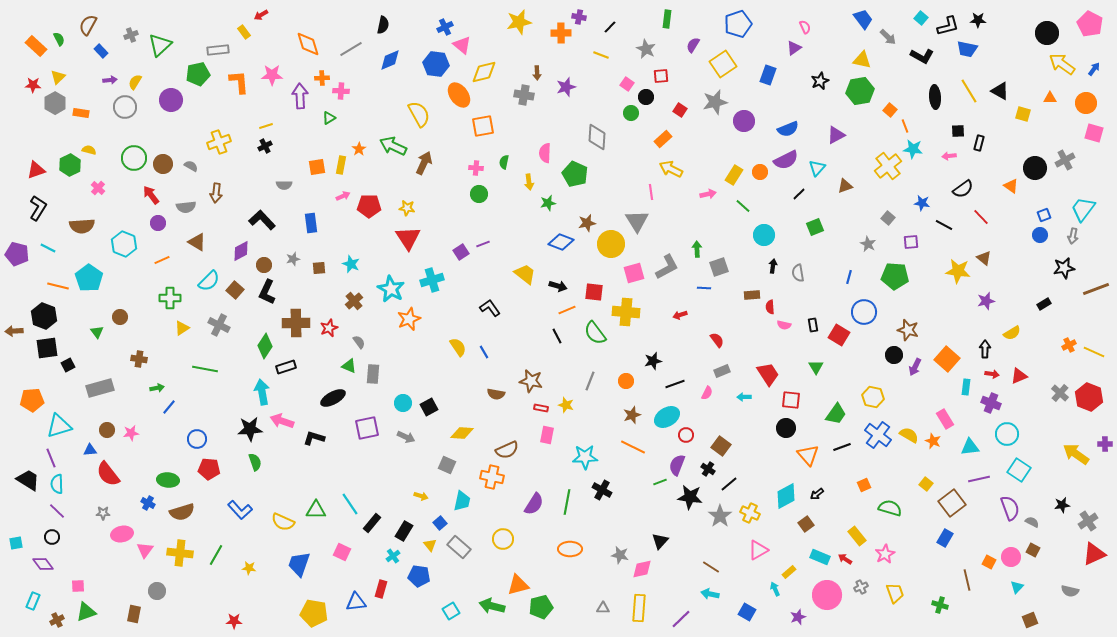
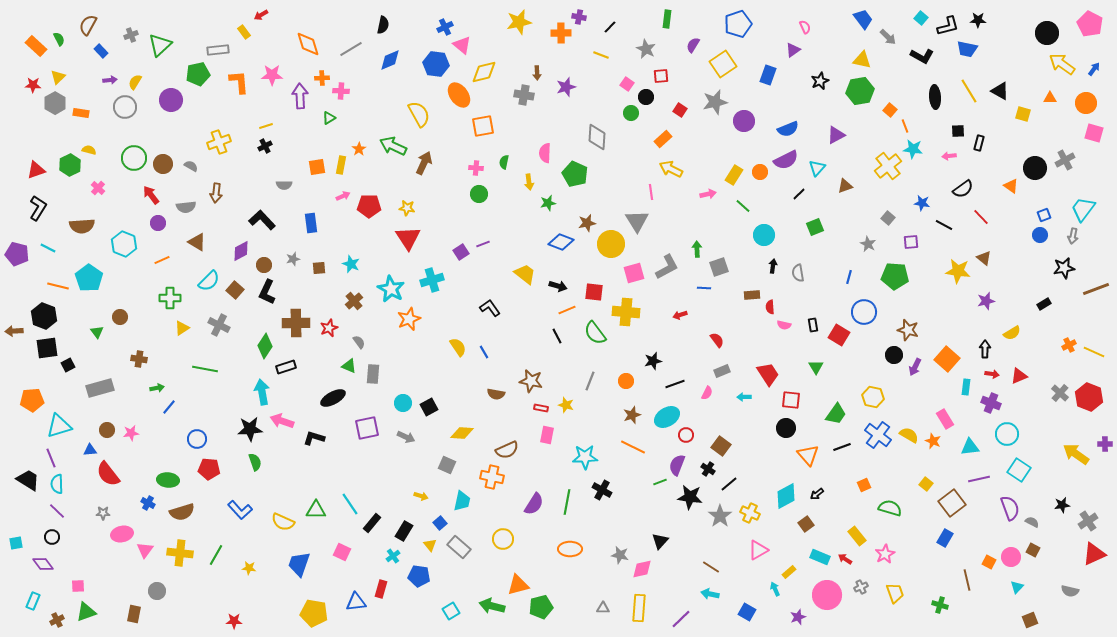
purple triangle at (794, 48): moved 1 px left, 2 px down
